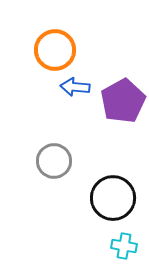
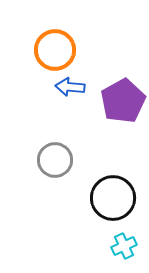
blue arrow: moved 5 px left
gray circle: moved 1 px right, 1 px up
cyan cross: rotated 35 degrees counterclockwise
